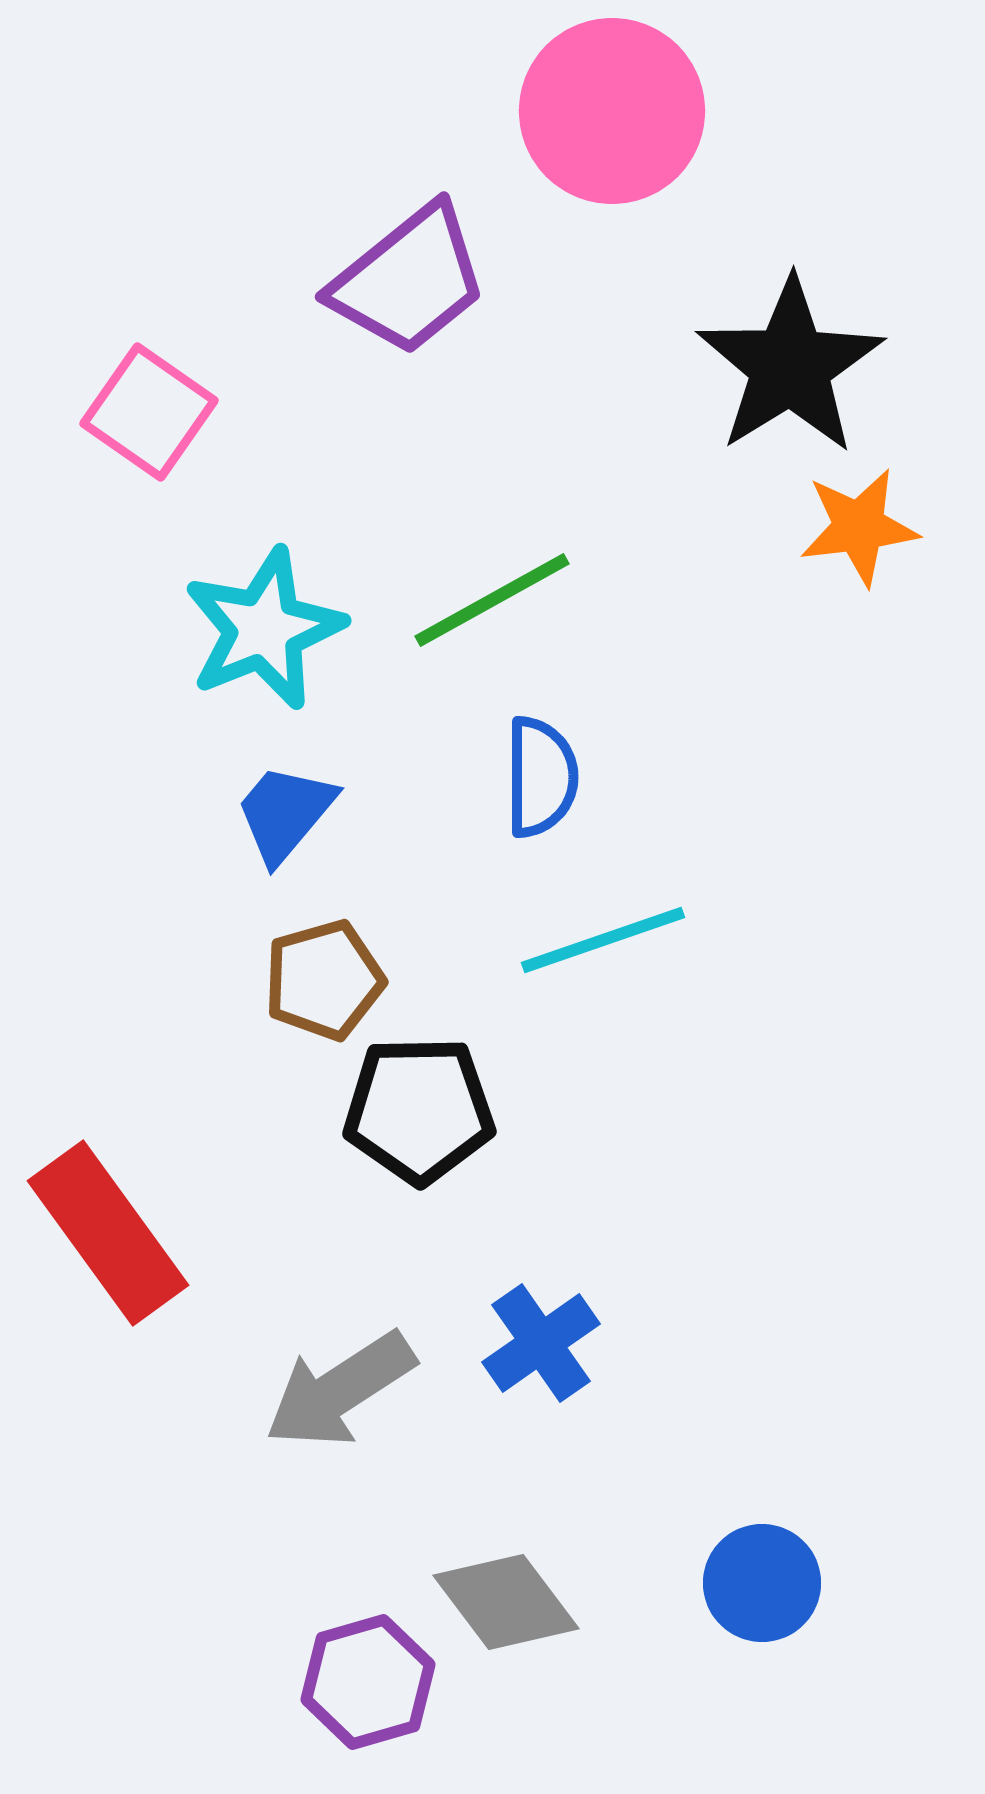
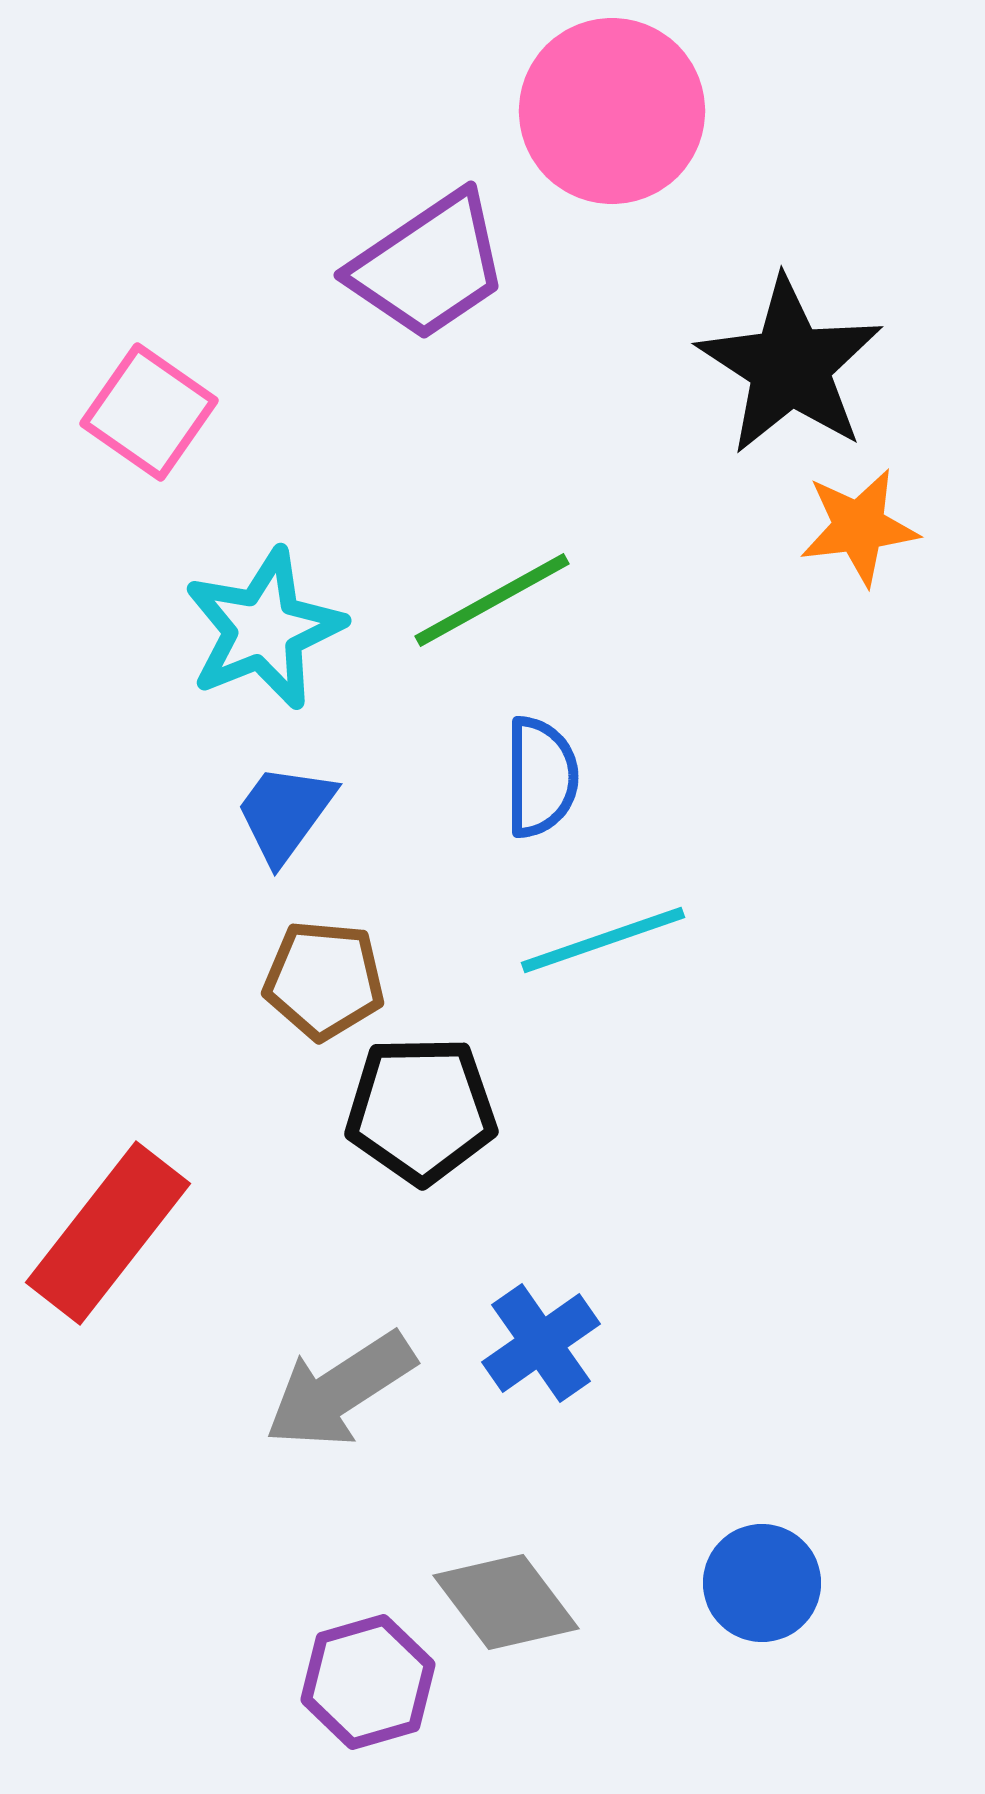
purple trapezoid: moved 20 px right, 14 px up; rotated 5 degrees clockwise
black star: rotated 7 degrees counterclockwise
blue trapezoid: rotated 4 degrees counterclockwise
brown pentagon: rotated 21 degrees clockwise
black pentagon: moved 2 px right
red rectangle: rotated 74 degrees clockwise
